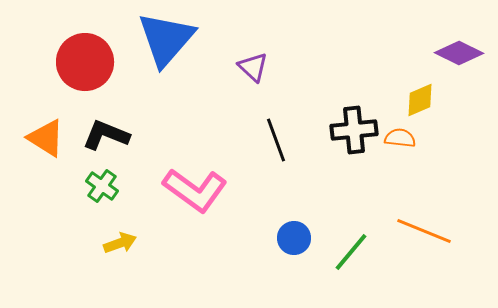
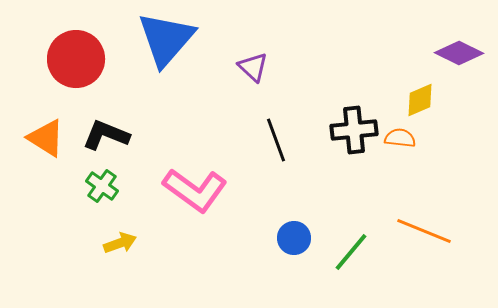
red circle: moved 9 px left, 3 px up
